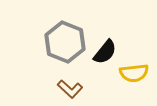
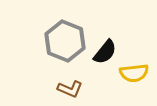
gray hexagon: moved 1 px up
brown L-shape: rotated 20 degrees counterclockwise
